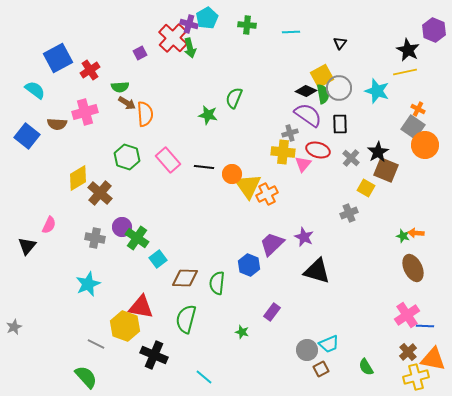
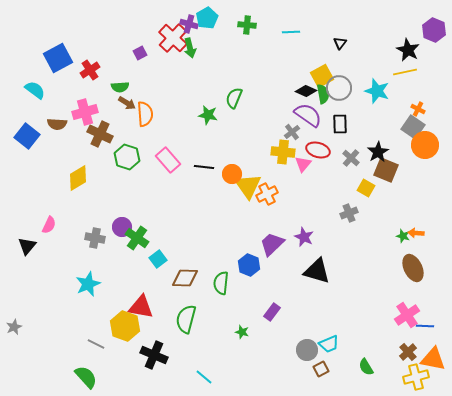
gray cross at (290, 133): moved 2 px right, 1 px up; rotated 21 degrees counterclockwise
brown cross at (100, 193): moved 59 px up; rotated 15 degrees counterclockwise
green semicircle at (217, 283): moved 4 px right
